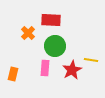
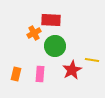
orange cross: moved 6 px right; rotated 16 degrees clockwise
yellow line: moved 1 px right
pink rectangle: moved 5 px left, 6 px down
orange rectangle: moved 3 px right
